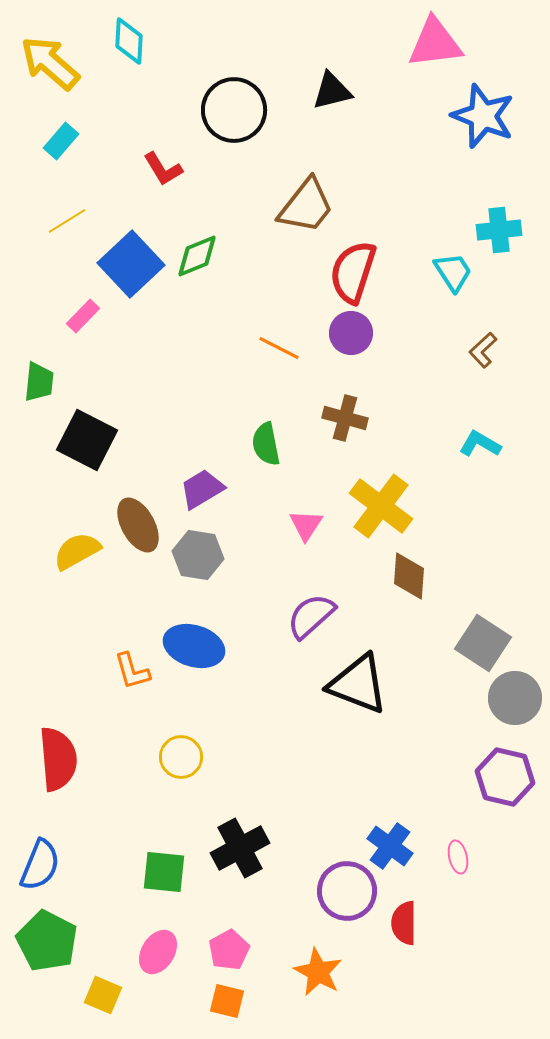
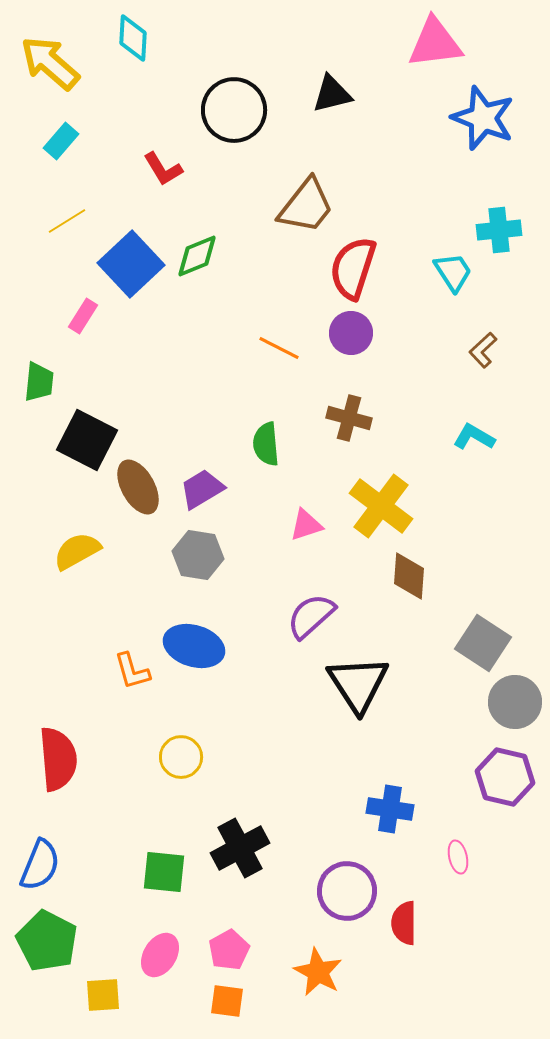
cyan diamond at (129, 41): moved 4 px right, 3 px up
black triangle at (332, 91): moved 3 px down
blue star at (483, 116): moved 2 px down
red semicircle at (353, 272): moved 4 px up
pink rectangle at (83, 316): rotated 12 degrees counterclockwise
brown cross at (345, 418): moved 4 px right
green semicircle at (266, 444): rotated 6 degrees clockwise
cyan L-shape at (480, 444): moved 6 px left, 7 px up
brown ellipse at (138, 525): moved 38 px up
pink triangle at (306, 525): rotated 39 degrees clockwise
black triangle at (358, 684): rotated 36 degrees clockwise
gray circle at (515, 698): moved 4 px down
blue cross at (390, 846): moved 37 px up; rotated 27 degrees counterclockwise
pink ellipse at (158, 952): moved 2 px right, 3 px down
yellow square at (103, 995): rotated 27 degrees counterclockwise
orange square at (227, 1001): rotated 6 degrees counterclockwise
